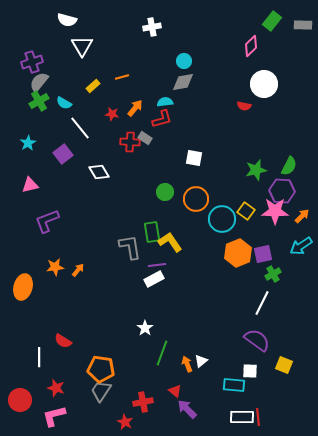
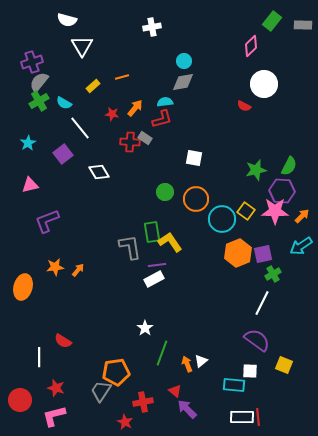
red semicircle at (244, 106): rotated 16 degrees clockwise
orange pentagon at (101, 369): moved 15 px right, 3 px down; rotated 16 degrees counterclockwise
